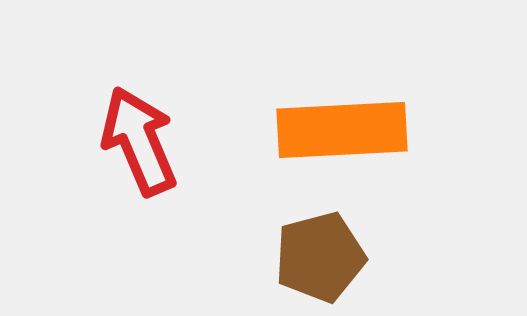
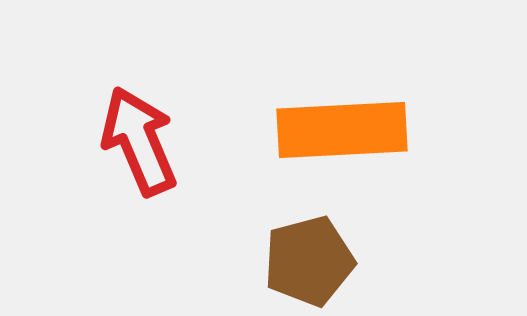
brown pentagon: moved 11 px left, 4 px down
